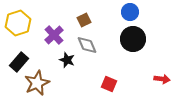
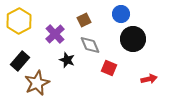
blue circle: moved 9 px left, 2 px down
yellow hexagon: moved 1 px right, 2 px up; rotated 10 degrees counterclockwise
purple cross: moved 1 px right, 1 px up
gray diamond: moved 3 px right
black rectangle: moved 1 px right, 1 px up
red arrow: moved 13 px left; rotated 21 degrees counterclockwise
red square: moved 16 px up
